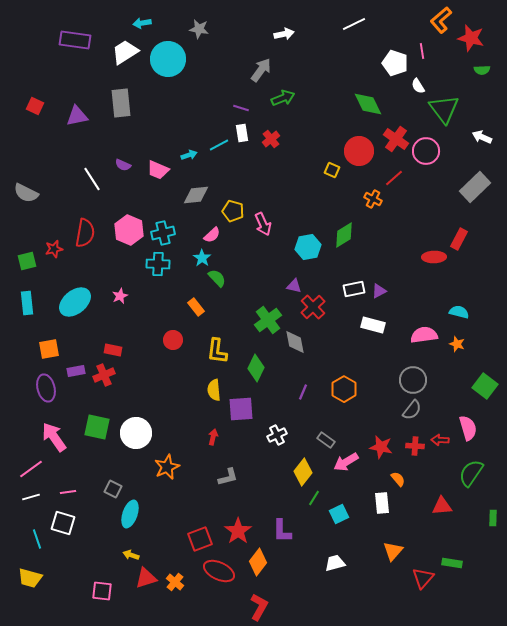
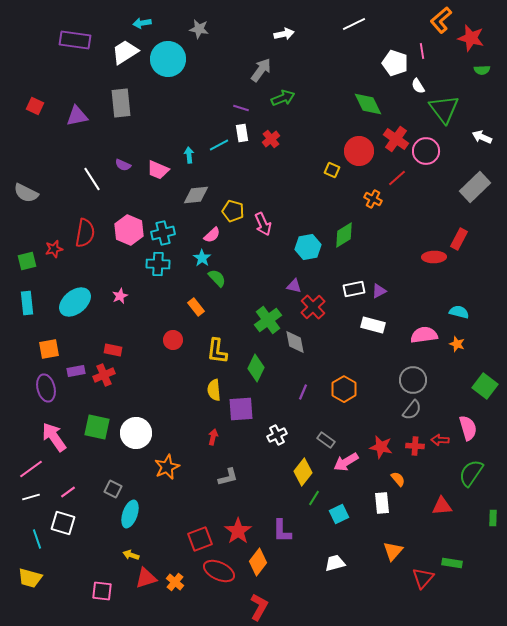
cyan arrow at (189, 155): rotated 77 degrees counterclockwise
red line at (394, 178): moved 3 px right
pink line at (68, 492): rotated 28 degrees counterclockwise
